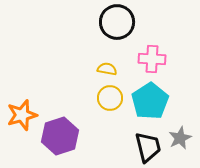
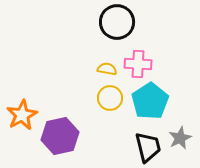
pink cross: moved 14 px left, 5 px down
orange star: rotated 12 degrees counterclockwise
purple hexagon: rotated 6 degrees clockwise
